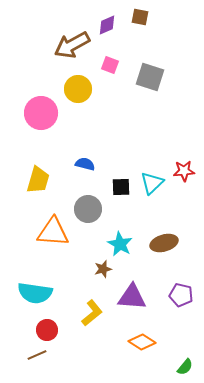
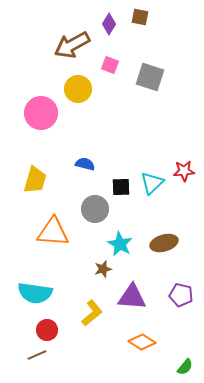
purple diamond: moved 2 px right, 1 px up; rotated 35 degrees counterclockwise
yellow trapezoid: moved 3 px left
gray circle: moved 7 px right
